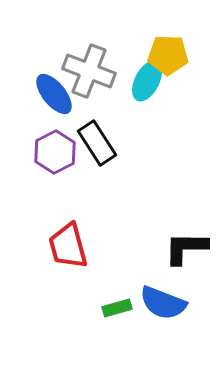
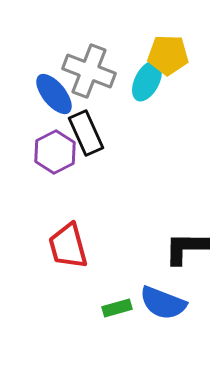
black rectangle: moved 11 px left, 10 px up; rotated 9 degrees clockwise
